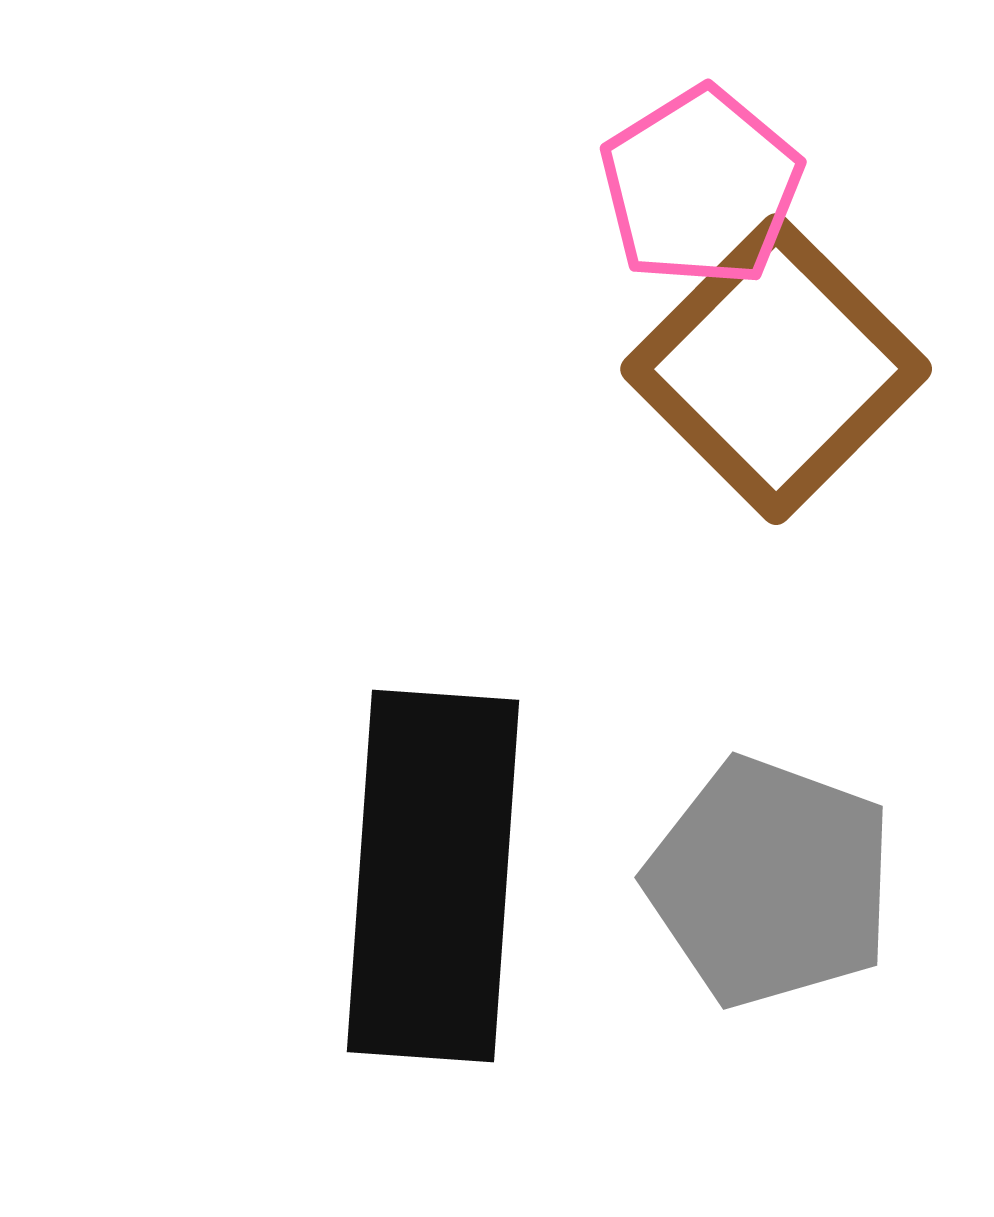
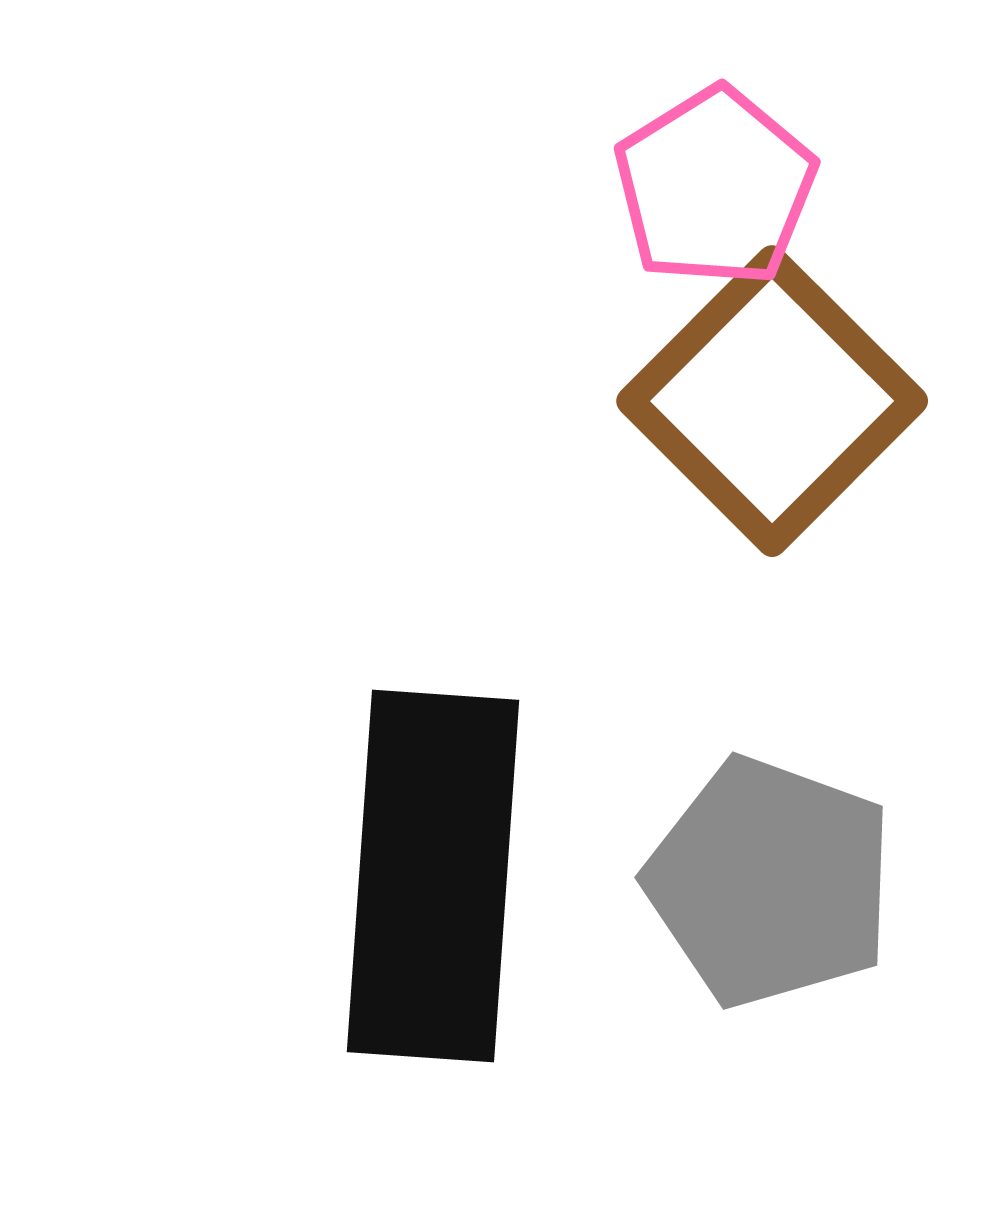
pink pentagon: moved 14 px right
brown square: moved 4 px left, 32 px down
